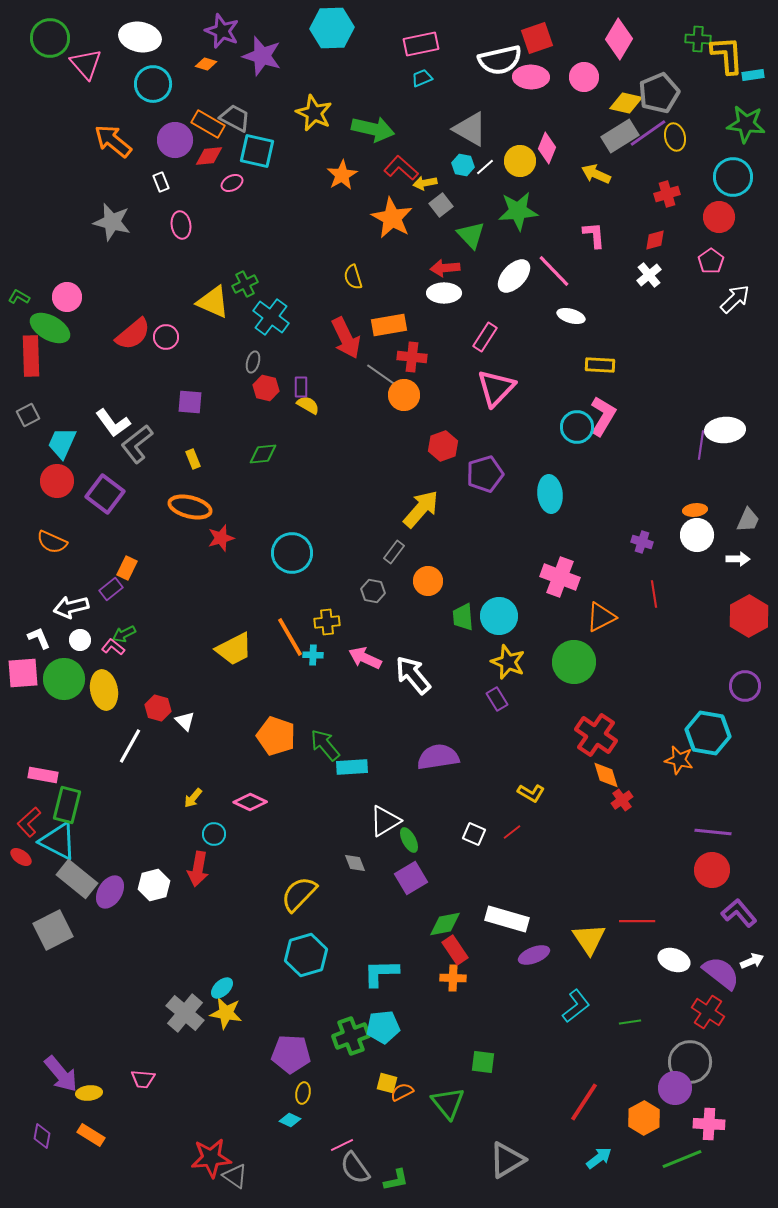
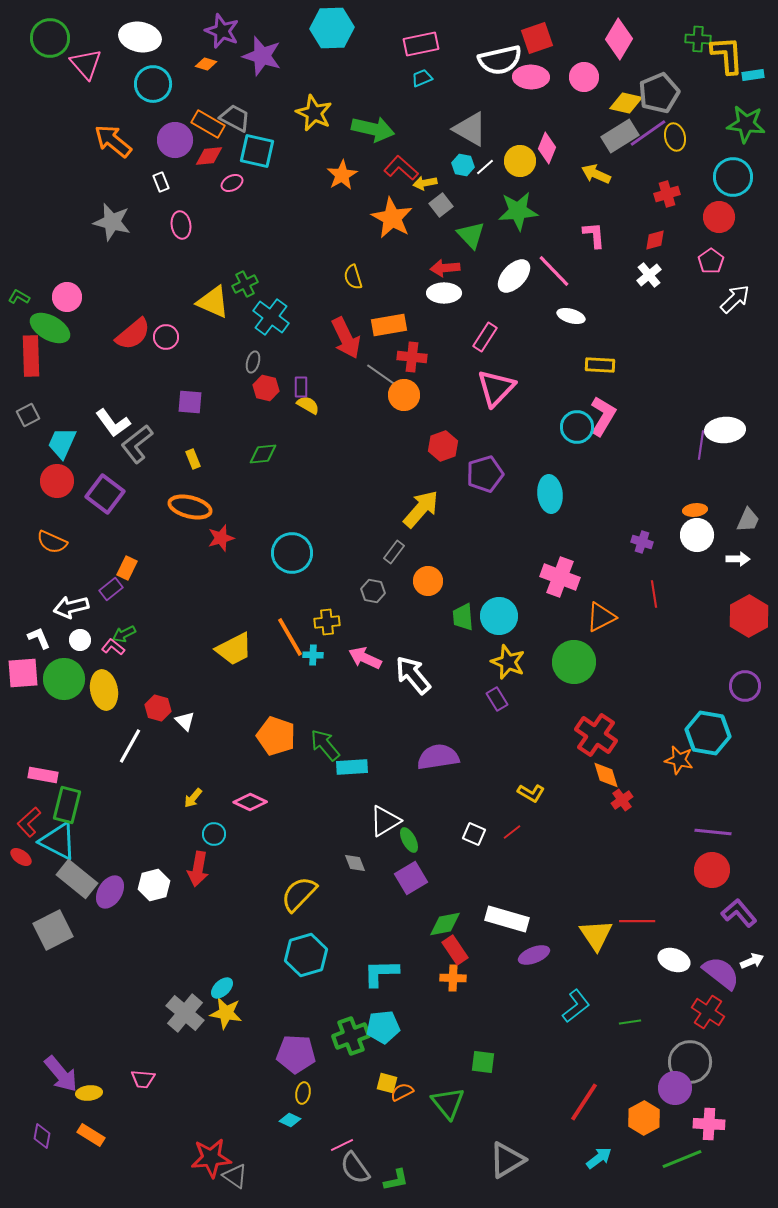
yellow triangle at (589, 939): moved 7 px right, 4 px up
purple pentagon at (291, 1054): moved 5 px right
